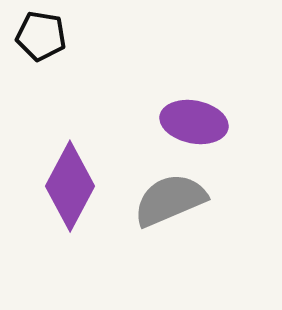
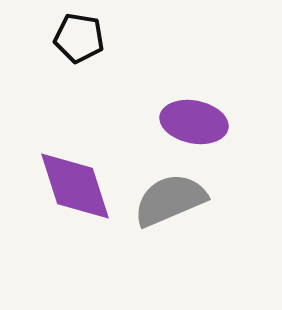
black pentagon: moved 38 px right, 2 px down
purple diamond: moved 5 px right; rotated 46 degrees counterclockwise
